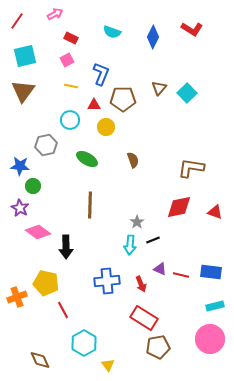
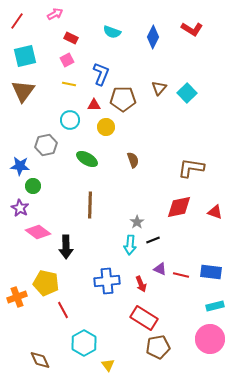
yellow line at (71, 86): moved 2 px left, 2 px up
